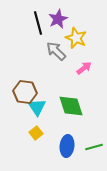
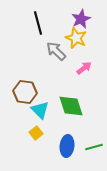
purple star: moved 23 px right
cyan triangle: moved 3 px right, 3 px down; rotated 12 degrees counterclockwise
